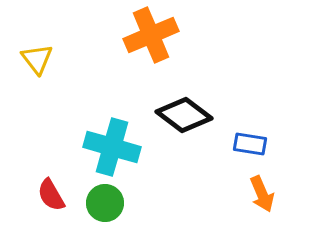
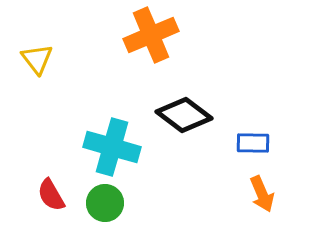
blue rectangle: moved 3 px right, 1 px up; rotated 8 degrees counterclockwise
